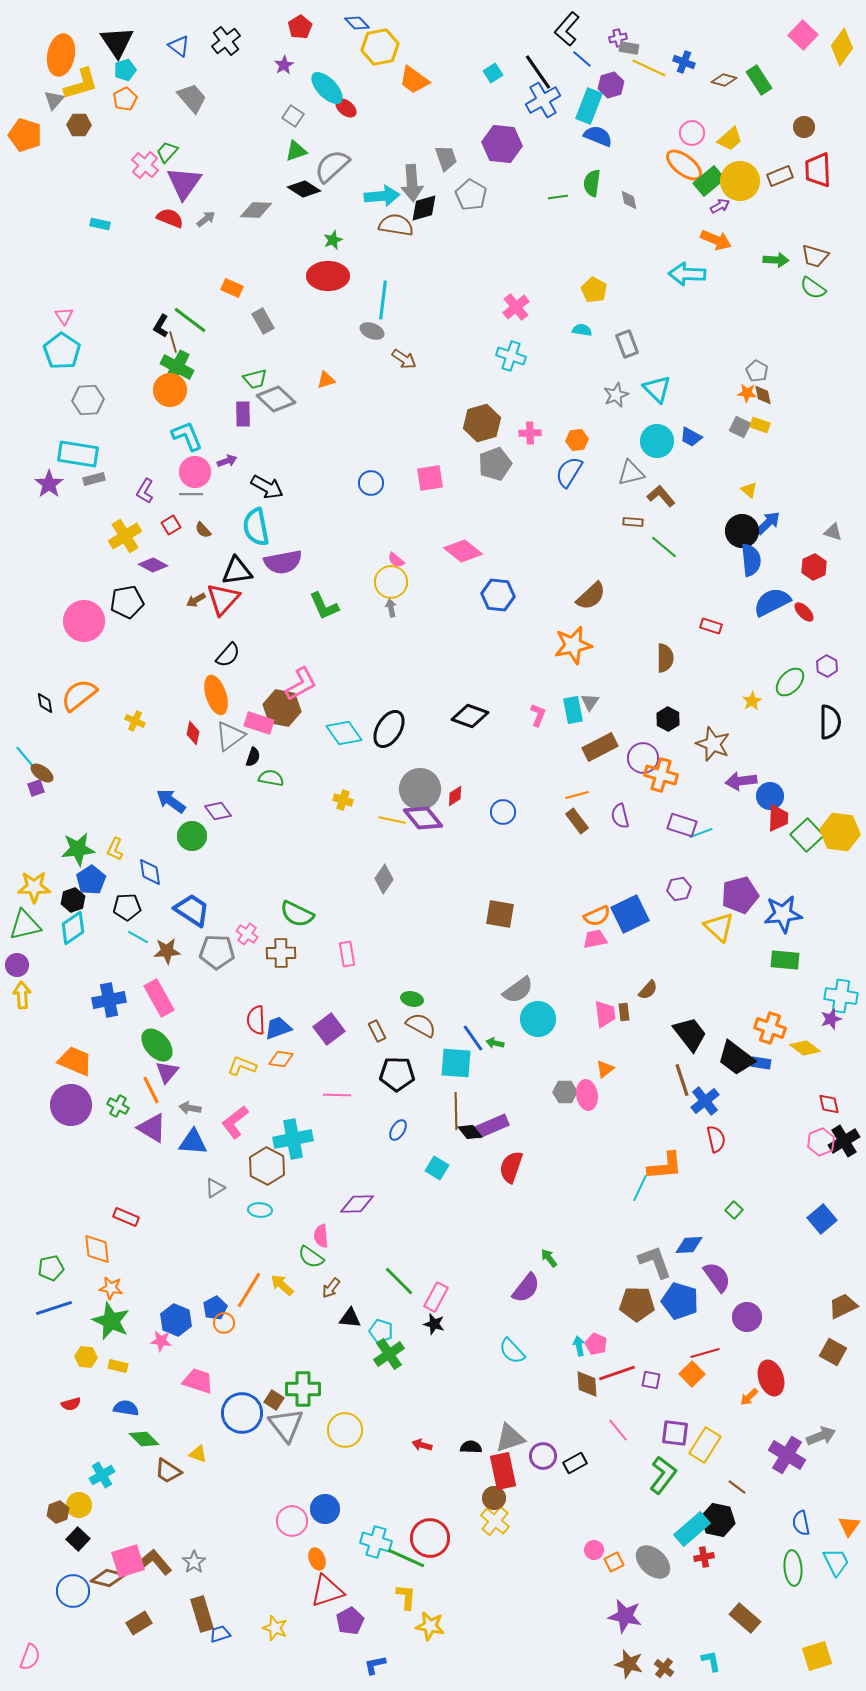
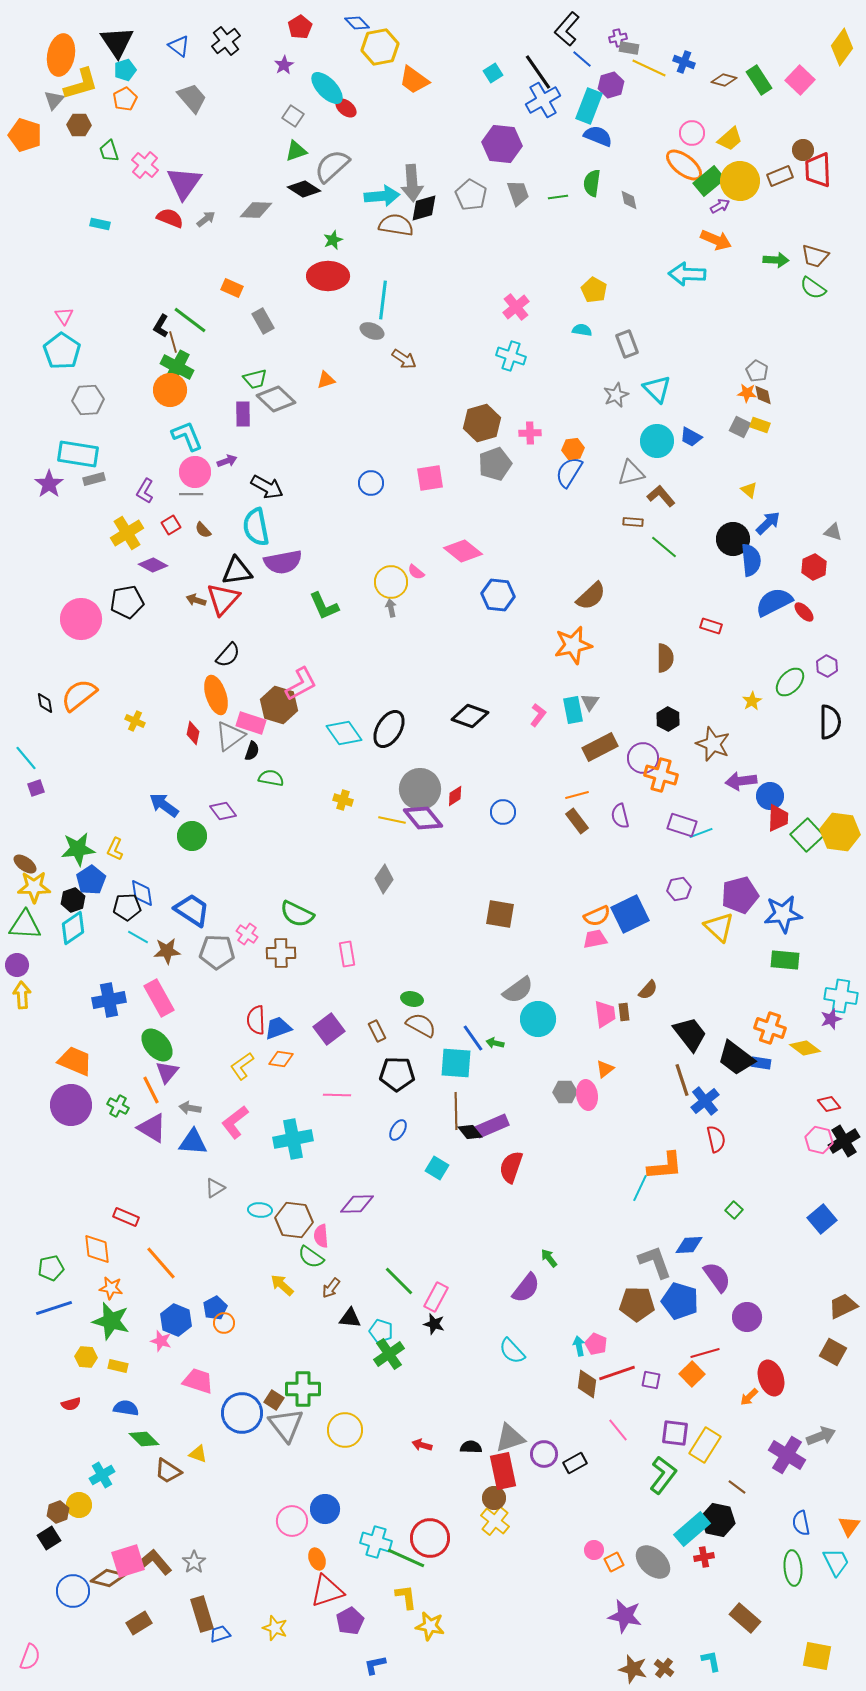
pink square at (803, 35): moved 3 px left, 45 px down
brown circle at (804, 127): moved 1 px left, 23 px down
green trapezoid at (167, 152): moved 58 px left, 1 px up; rotated 60 degrees counterclockwise
gray trapezoid at (446, 158): moved 72 px right, 35 px down
orange hexagon at (577, 440): moved 4 px left, 9 px down
black circle at (742, 531): moved 9 px left, 8 px down
yellow cross at (125, 536): moved 2 px right, 3 px up
pink semicircle at (396, 560): moved 20 px right, 12 px down
brown arrow at (196, 600): rotated 48 degrees clockwise
blue semicircle at (772, 602): moved 2 px right
pink circle at (84, 621): moved 3 px left, 2 px up
brown hexagon at (282, 708): moved 3 px left, 3 px up; rotated 6 degrees clockwise
pink L-shape at (538, 715): rotated 15 degrees clockwise
pink rectangle at (259, 723): moved 8 px left
black semicircle at (253, 757): moved 1 px left, 6 px up
brown ellipse at (42, 773): moved 17 px left, 91 px down
blue arrow at (171, 801): moved 7 px left, 4 px down
purple diamond at (218, 811): moved 5 px right
blue diamond at (150, 872): moved 8 px left, 21 px down
green triangle at (25, 925): rotated 16 degrees clockwise
yellow L-shape at (242, 1066): rotated 56 degrees counterclockwise
red diamond at (829, 1104): rotated 25 degrees counterclockwise
pink hexagon at (821, 1142): moved 2 px left, 2 px up; rotated 24 degrees counterclockwise
brown hexagon at (267, 1166): moved 27 px right, 54 px down; rotated 21 degrees counterclockwise
orange line at (249, 1290): moved 88 px left, 27 px up; rotated 72 degrees counterclockwise
green star at (111, 1321): rotated 9 degrees counterclockwise
pink star at (161, 1341): rotated 10 degrees clockwise
brown diamond at (587, 1384): rotated 12 degrees clockwise
purple circle at (543, 1456): moved 1 px right, 2 px up
black square at (78, 1539): moved 29 px left, 1 px up; rotated 15 degrees clockwise
yellow L-shape at (406, 1597): rotated 12 degrees counterclockwise
yellow square at (817, 1656): rotated 28 degrees clockwise
brown star at (629, 1664): moved 4 px right, 5 px down
